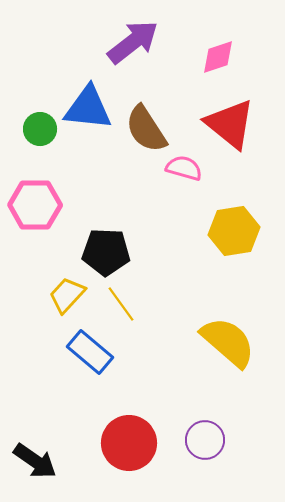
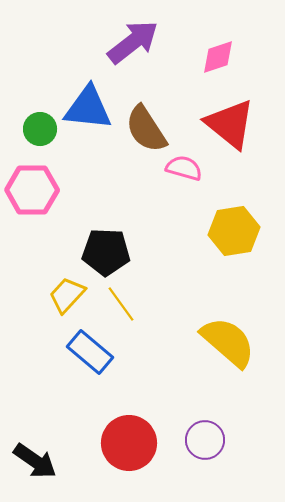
pink hexagon: moved 3 px left, 15 px up
